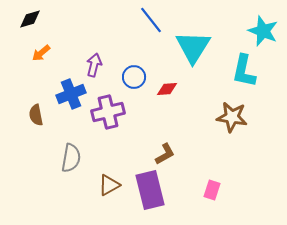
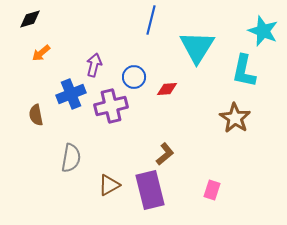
blue line: rotated 52 degrees clockwise
cyan triangle: moved 4 px right
purple cross: moved 3 px right, 6 px up
brown star: moved 3 px right, 1 px down; rotated 24 degrees clockwise
brown L-shape: rotated 10 degrees counterclockwise
